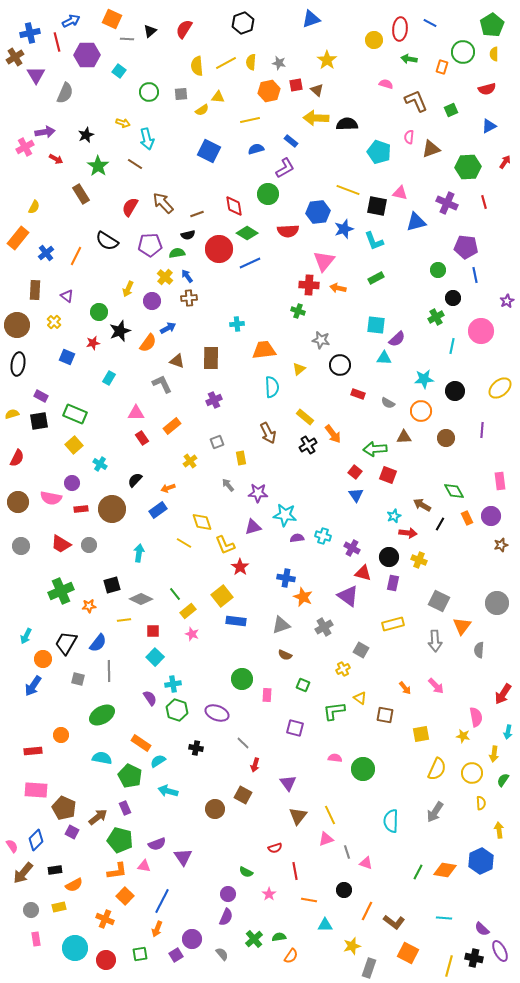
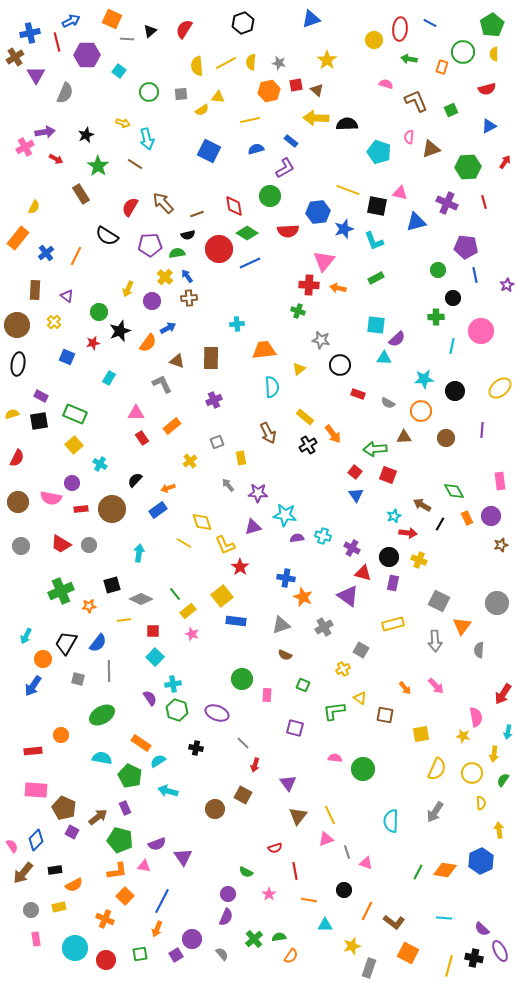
green circle at (268, 194): moved 2 px right, 2 px down
black semicircle at (107, 241): moved 5 px up
purple star at (507, 301): moved 16 px up
green cross at (436, 317): rotated 28 degrees clockwise
